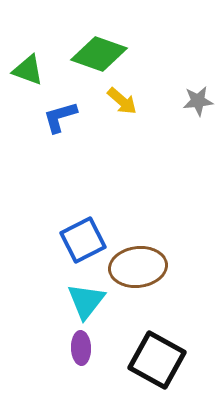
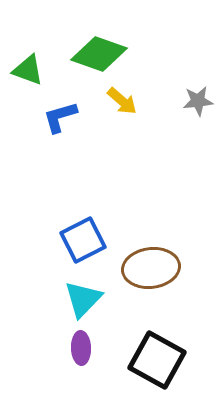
brown ellipse: moved 13 px right, 1 px down
cyan triangle: moved 3 px left, 2 px up; rotated 6 degrees clockwise
